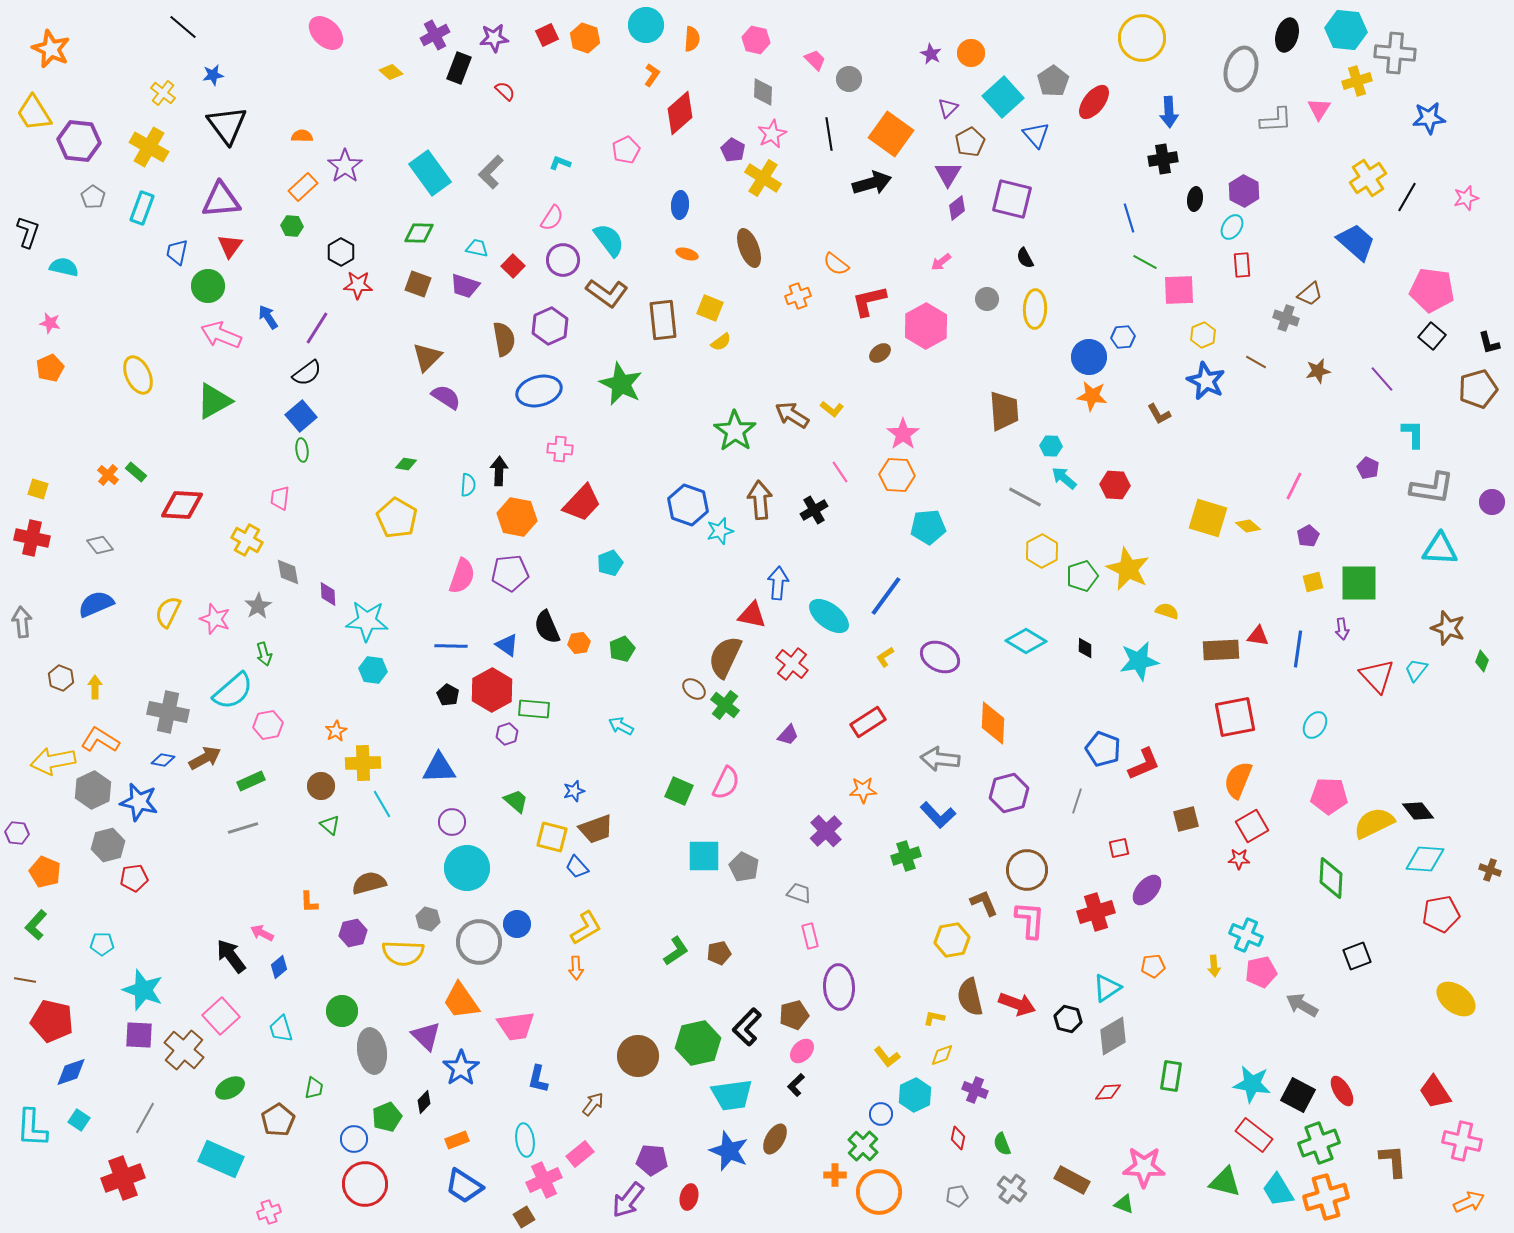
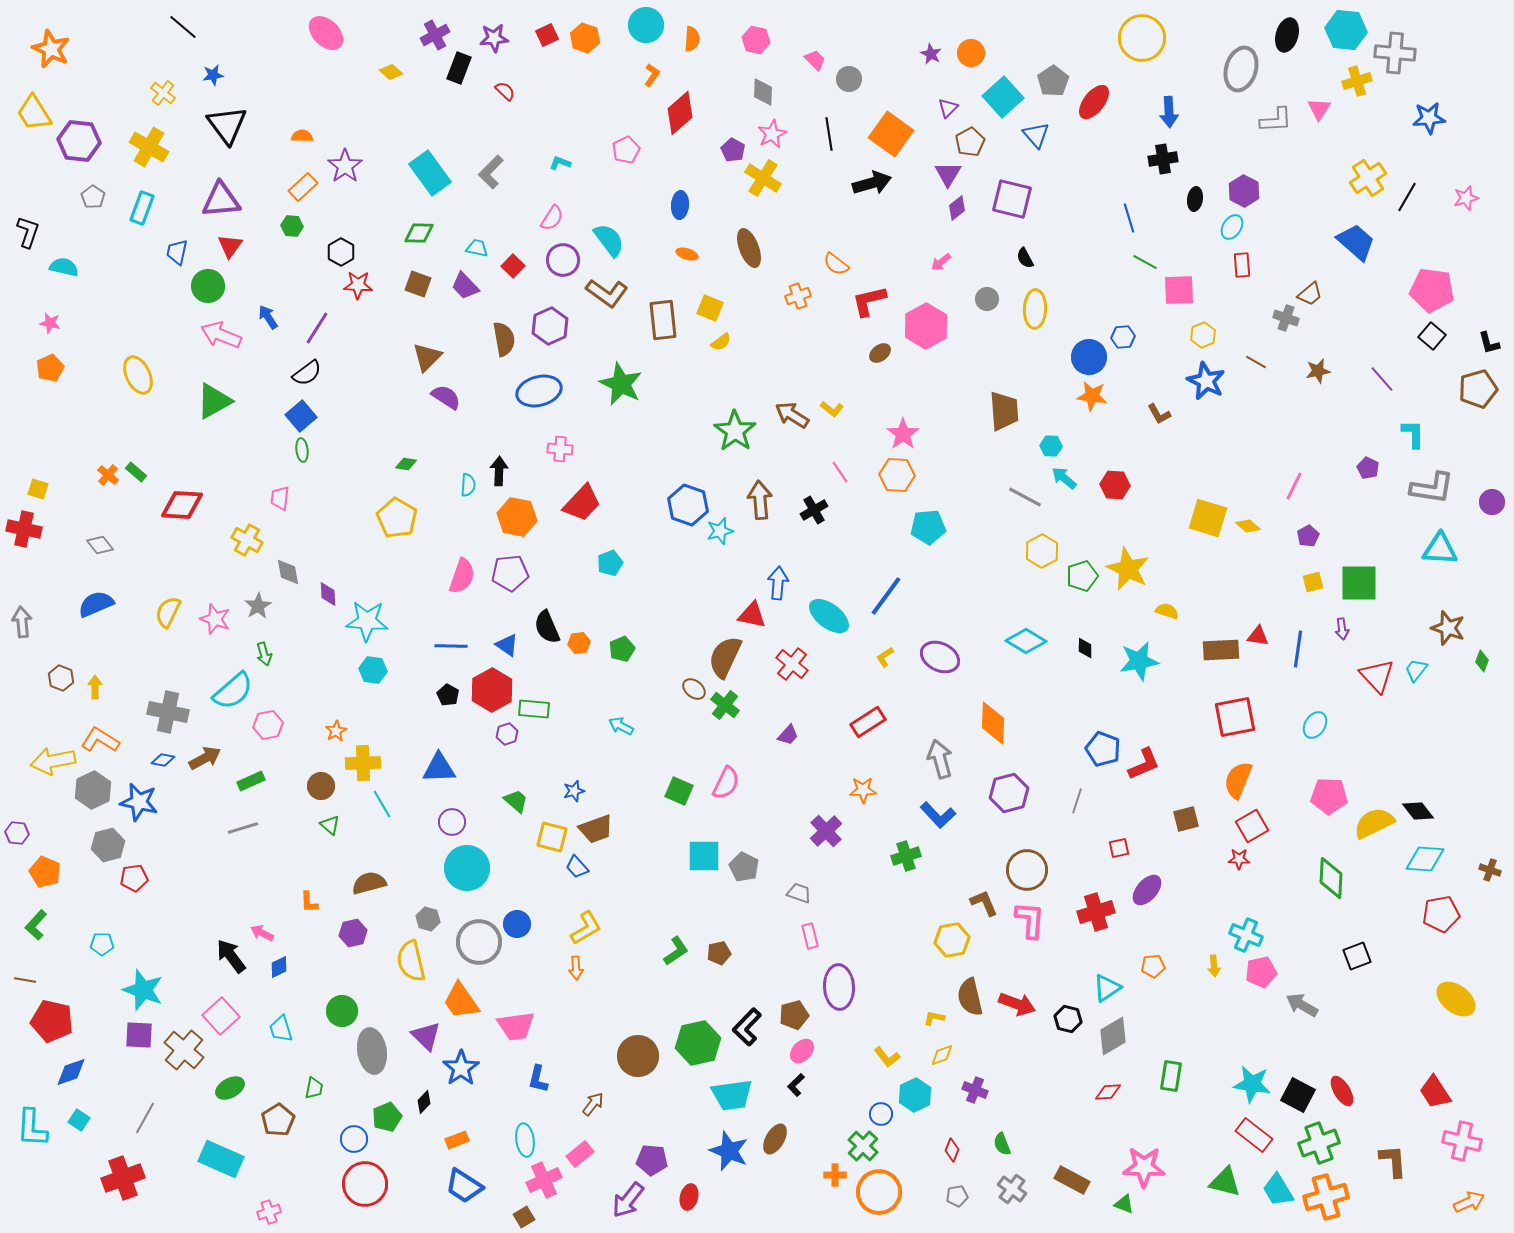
purple trapezoid at (465, 286): rotated 28 degrees clockwise
red cross at (32, 538): moved 8 px left, 9 px up
gray arrow at (940, 759): rotated 69 degrees clockwise
yellow semicircle at (403, 953): moved 8 px right, 8 px down; rotated 75 degrees clockwise
blue diamond at (279, 967): rotated 15 degrees clockwise
red diamond at (958, 1138): moved 6 px left, 12 px down; rotated 10 degrees clockwise
